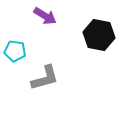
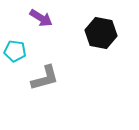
purple arrow: moved 4 px left, 2 px down
black hexagon: moved 2 px right, 2 px up
